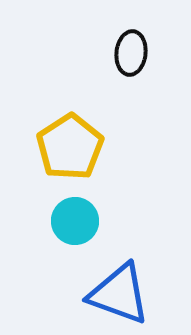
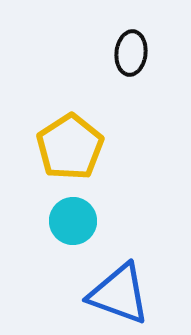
cyan circle: moved 2 px left
